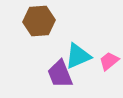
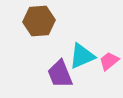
cyan triangle: moved 4 px right
